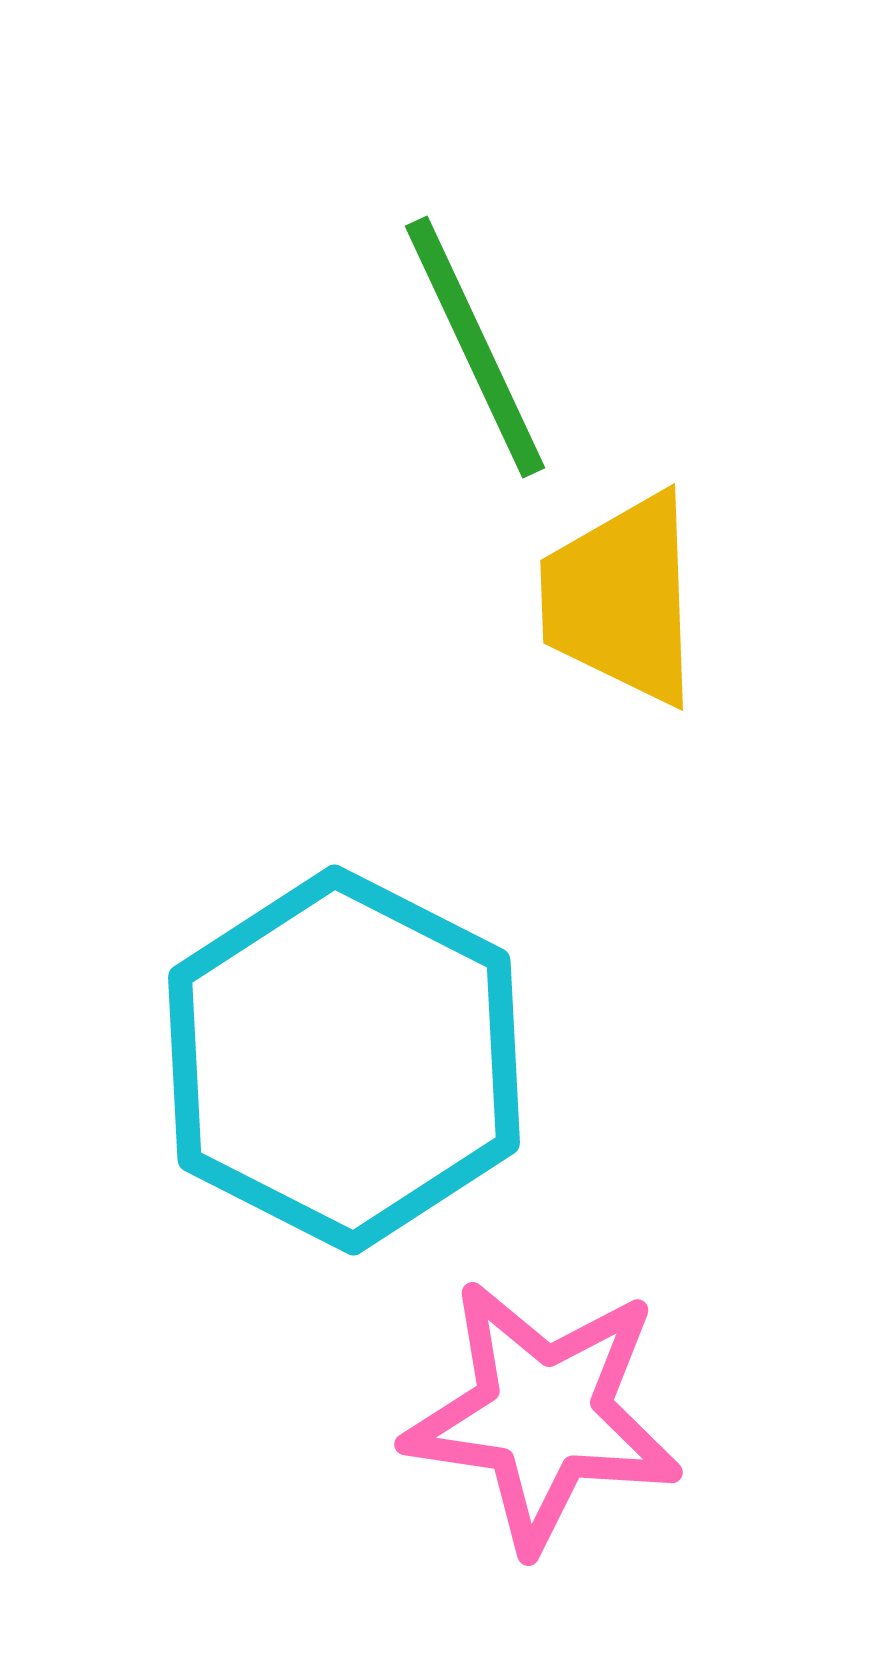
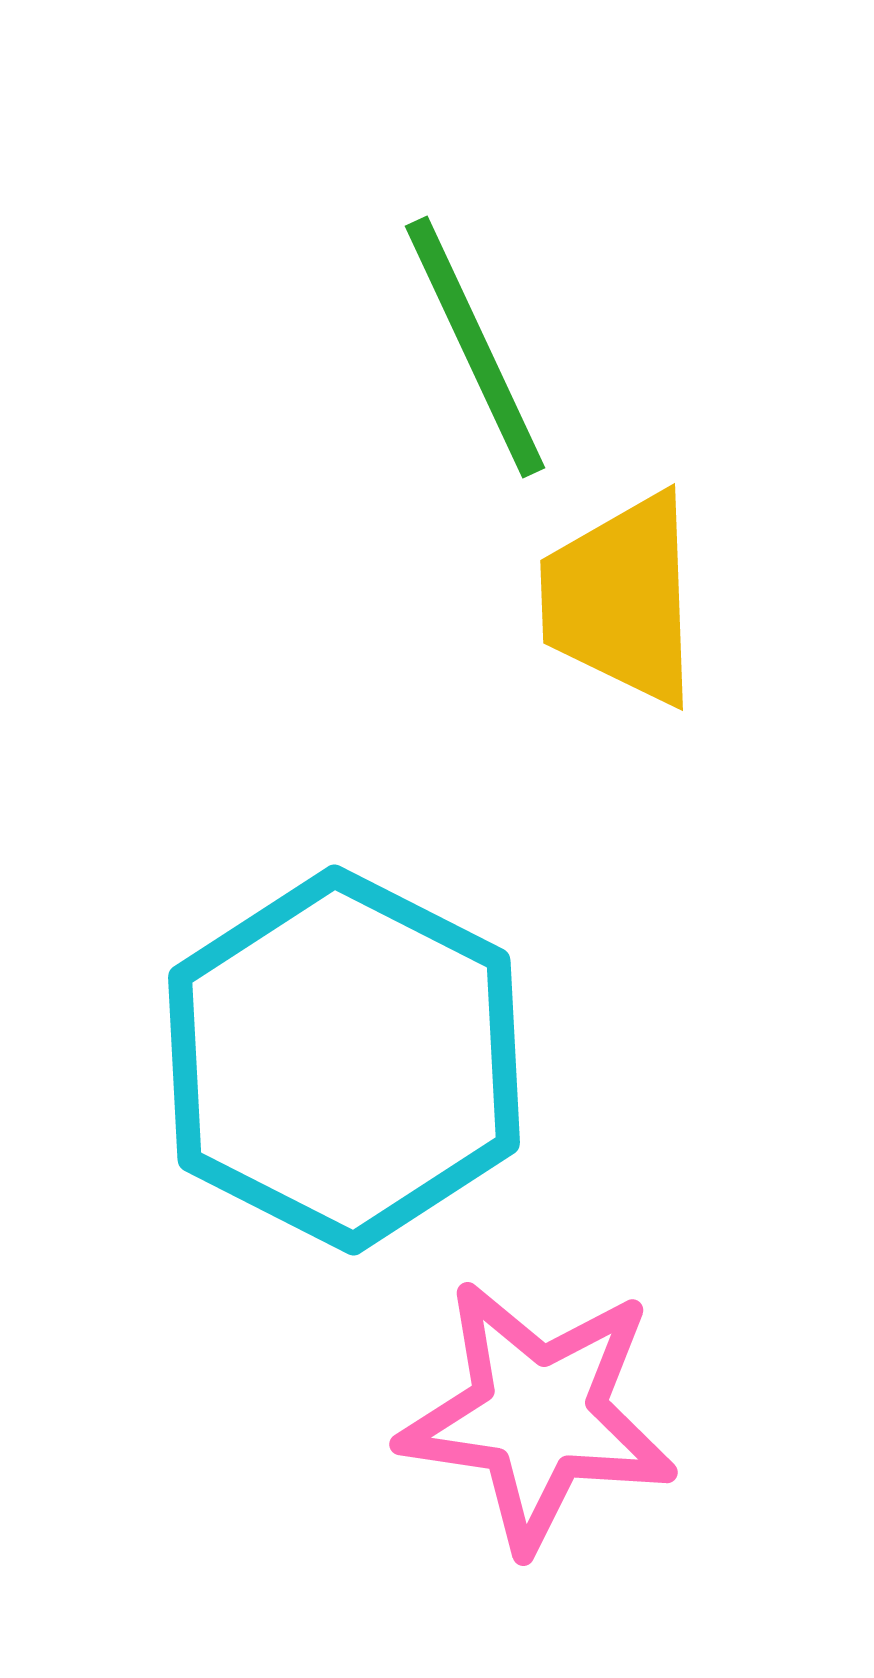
pink star: moved 5 px left
